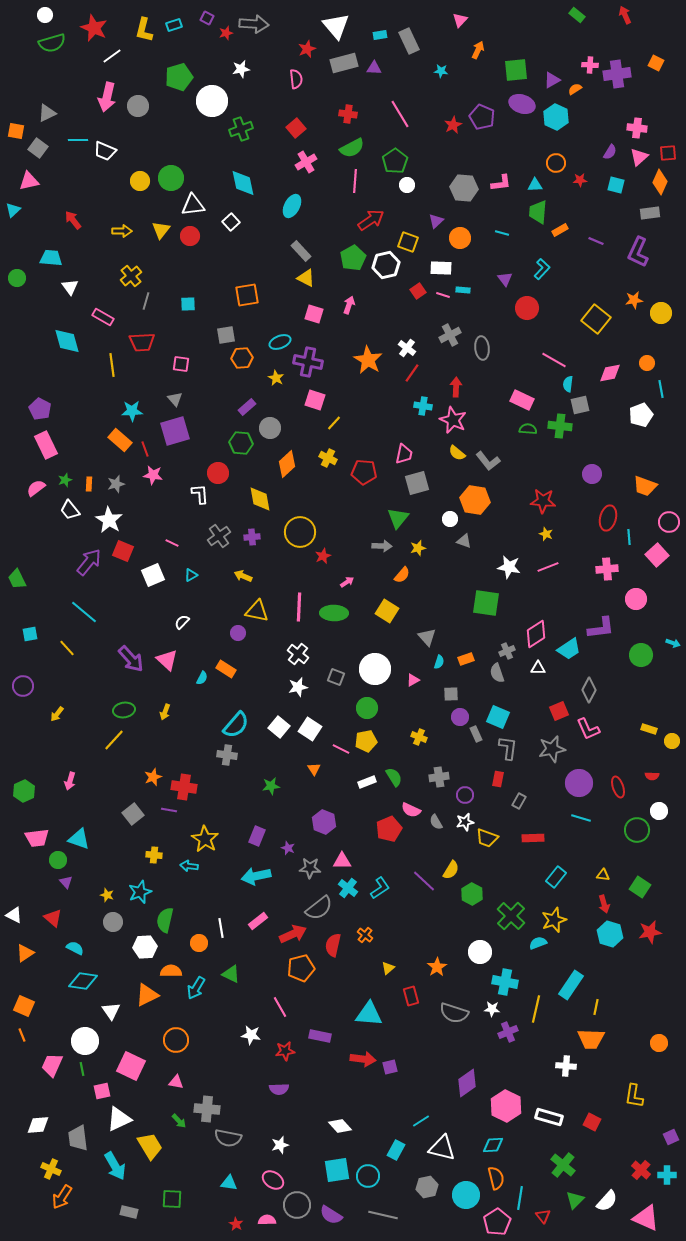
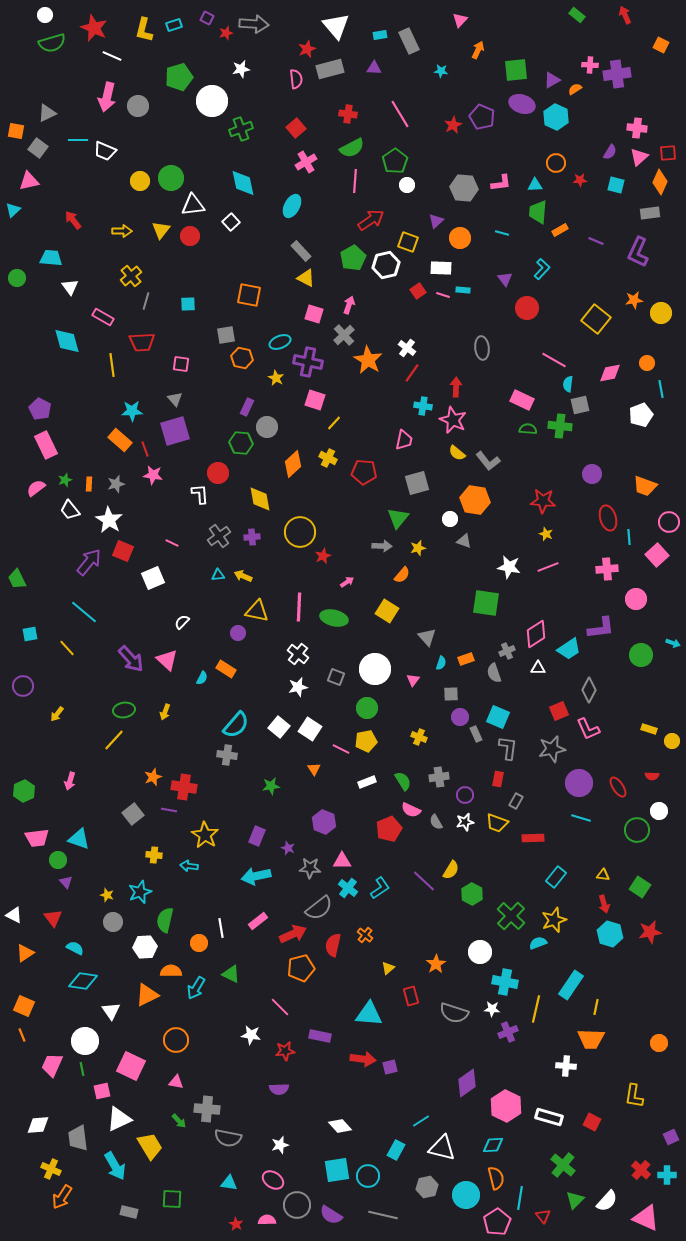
white line at (112, 56): rotated 60 degrees clockwise
gray rectangle at (344, 63): moved 14 px left, 6 px down
orange square at (656, 63): moved 5 px right, 18 px up
orange square at (247, 295): moved 2 px right; rotated 20 degrees clockwise
gray cross at (450, 335): moved 106 px left; rotated 15 degrees counterclockwise
orange hexagon at (242, 358): rotated 15 degrees clockwise
purple rectangle at (247, 407): rotated 24 degrees counterclockwise
gray circle at (270, 428): moved 3 px left, 1 px up
pink trapezoid at (404, 454): moved 14 px up
orange diamond at (287, 464): moved 6 px right
red ellipse at (608, 518): rotated 30 degrees counterclockwise
white square at (153, 575): moved 3 px down
cyan triangle at (191, 575): moved 27 px right; rotated 24 degrees clockwise
green ellipse at (334, 613): moved 5 px down; rotated 12 degrees clockwise
cyan semicircle at (439, 662): moved 2 px right, 1 px down
gray semicircle at (497, 673): moved 3 px left
pink triangle at (413, 680): rotated 24 degrees counterclockwise
green semicircle at (394, 777): moved 9 px right, 4 px down
red ellipse at (618, 787): rotated 15 degrees counterclockwise
gray rectangle at (519, 801): moved 3 px left
yellow trapezoid at (487, 838): moved 10 px right, 15 px up
yellow star at (205, 839): moved 4 px up
red triangle at (53, 918): rotated 12 degrees clockwise
orange star at (437, 967): moved 1 px left, 3 px up
pink line at (280, 1007): rotated 15 degrees counterclockwise
